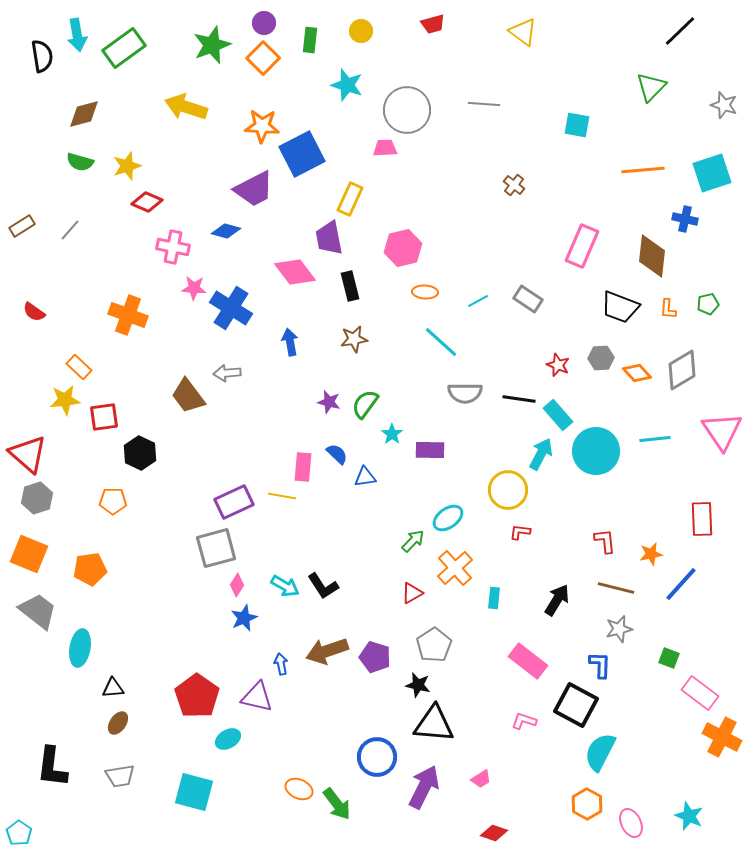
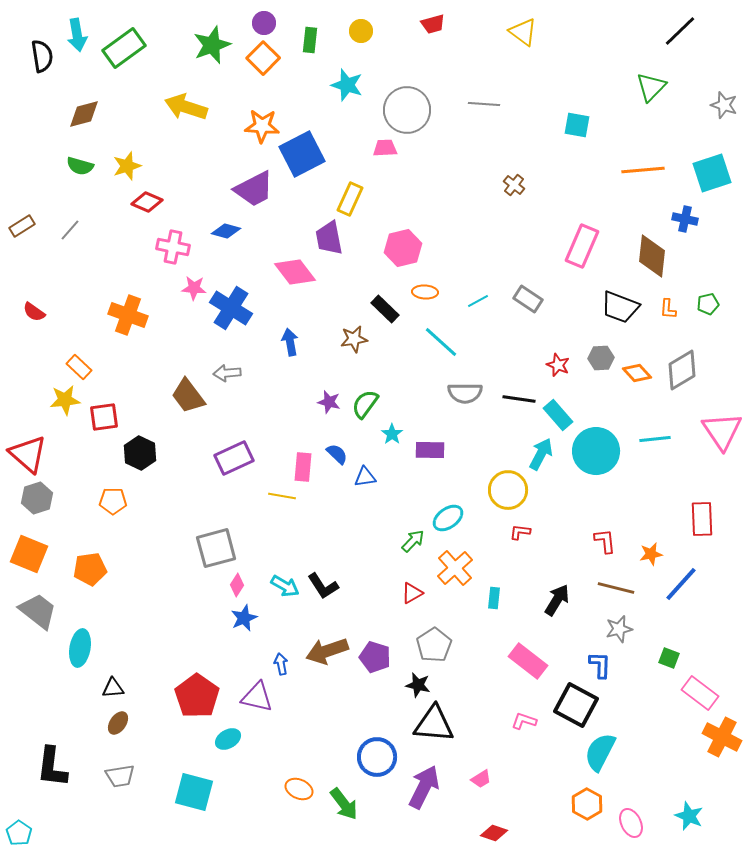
green semicircle at (80, 162): moved 4 px down
black rectangle at (350, 286): moved 35 px right, 23 px down; rotated 32 degrees counterclockwise
purple rectangle at (234, 502): moved 44 px up
green arrow at (337, 804): moved 7 px right
